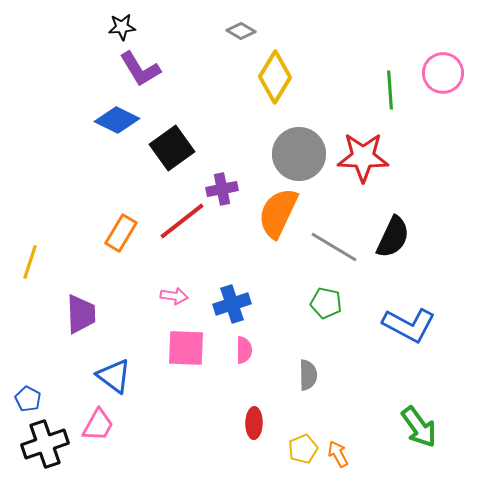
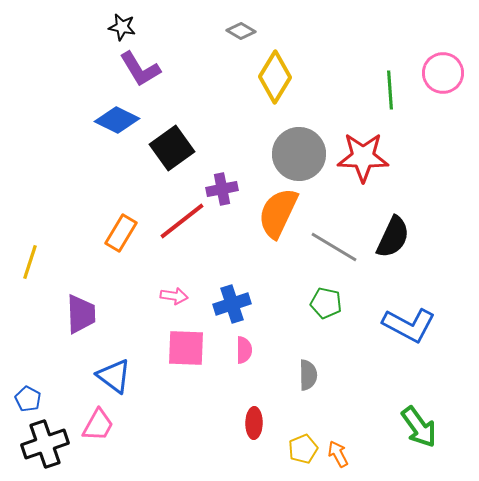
black star: rotated 16 degrees clockwise
